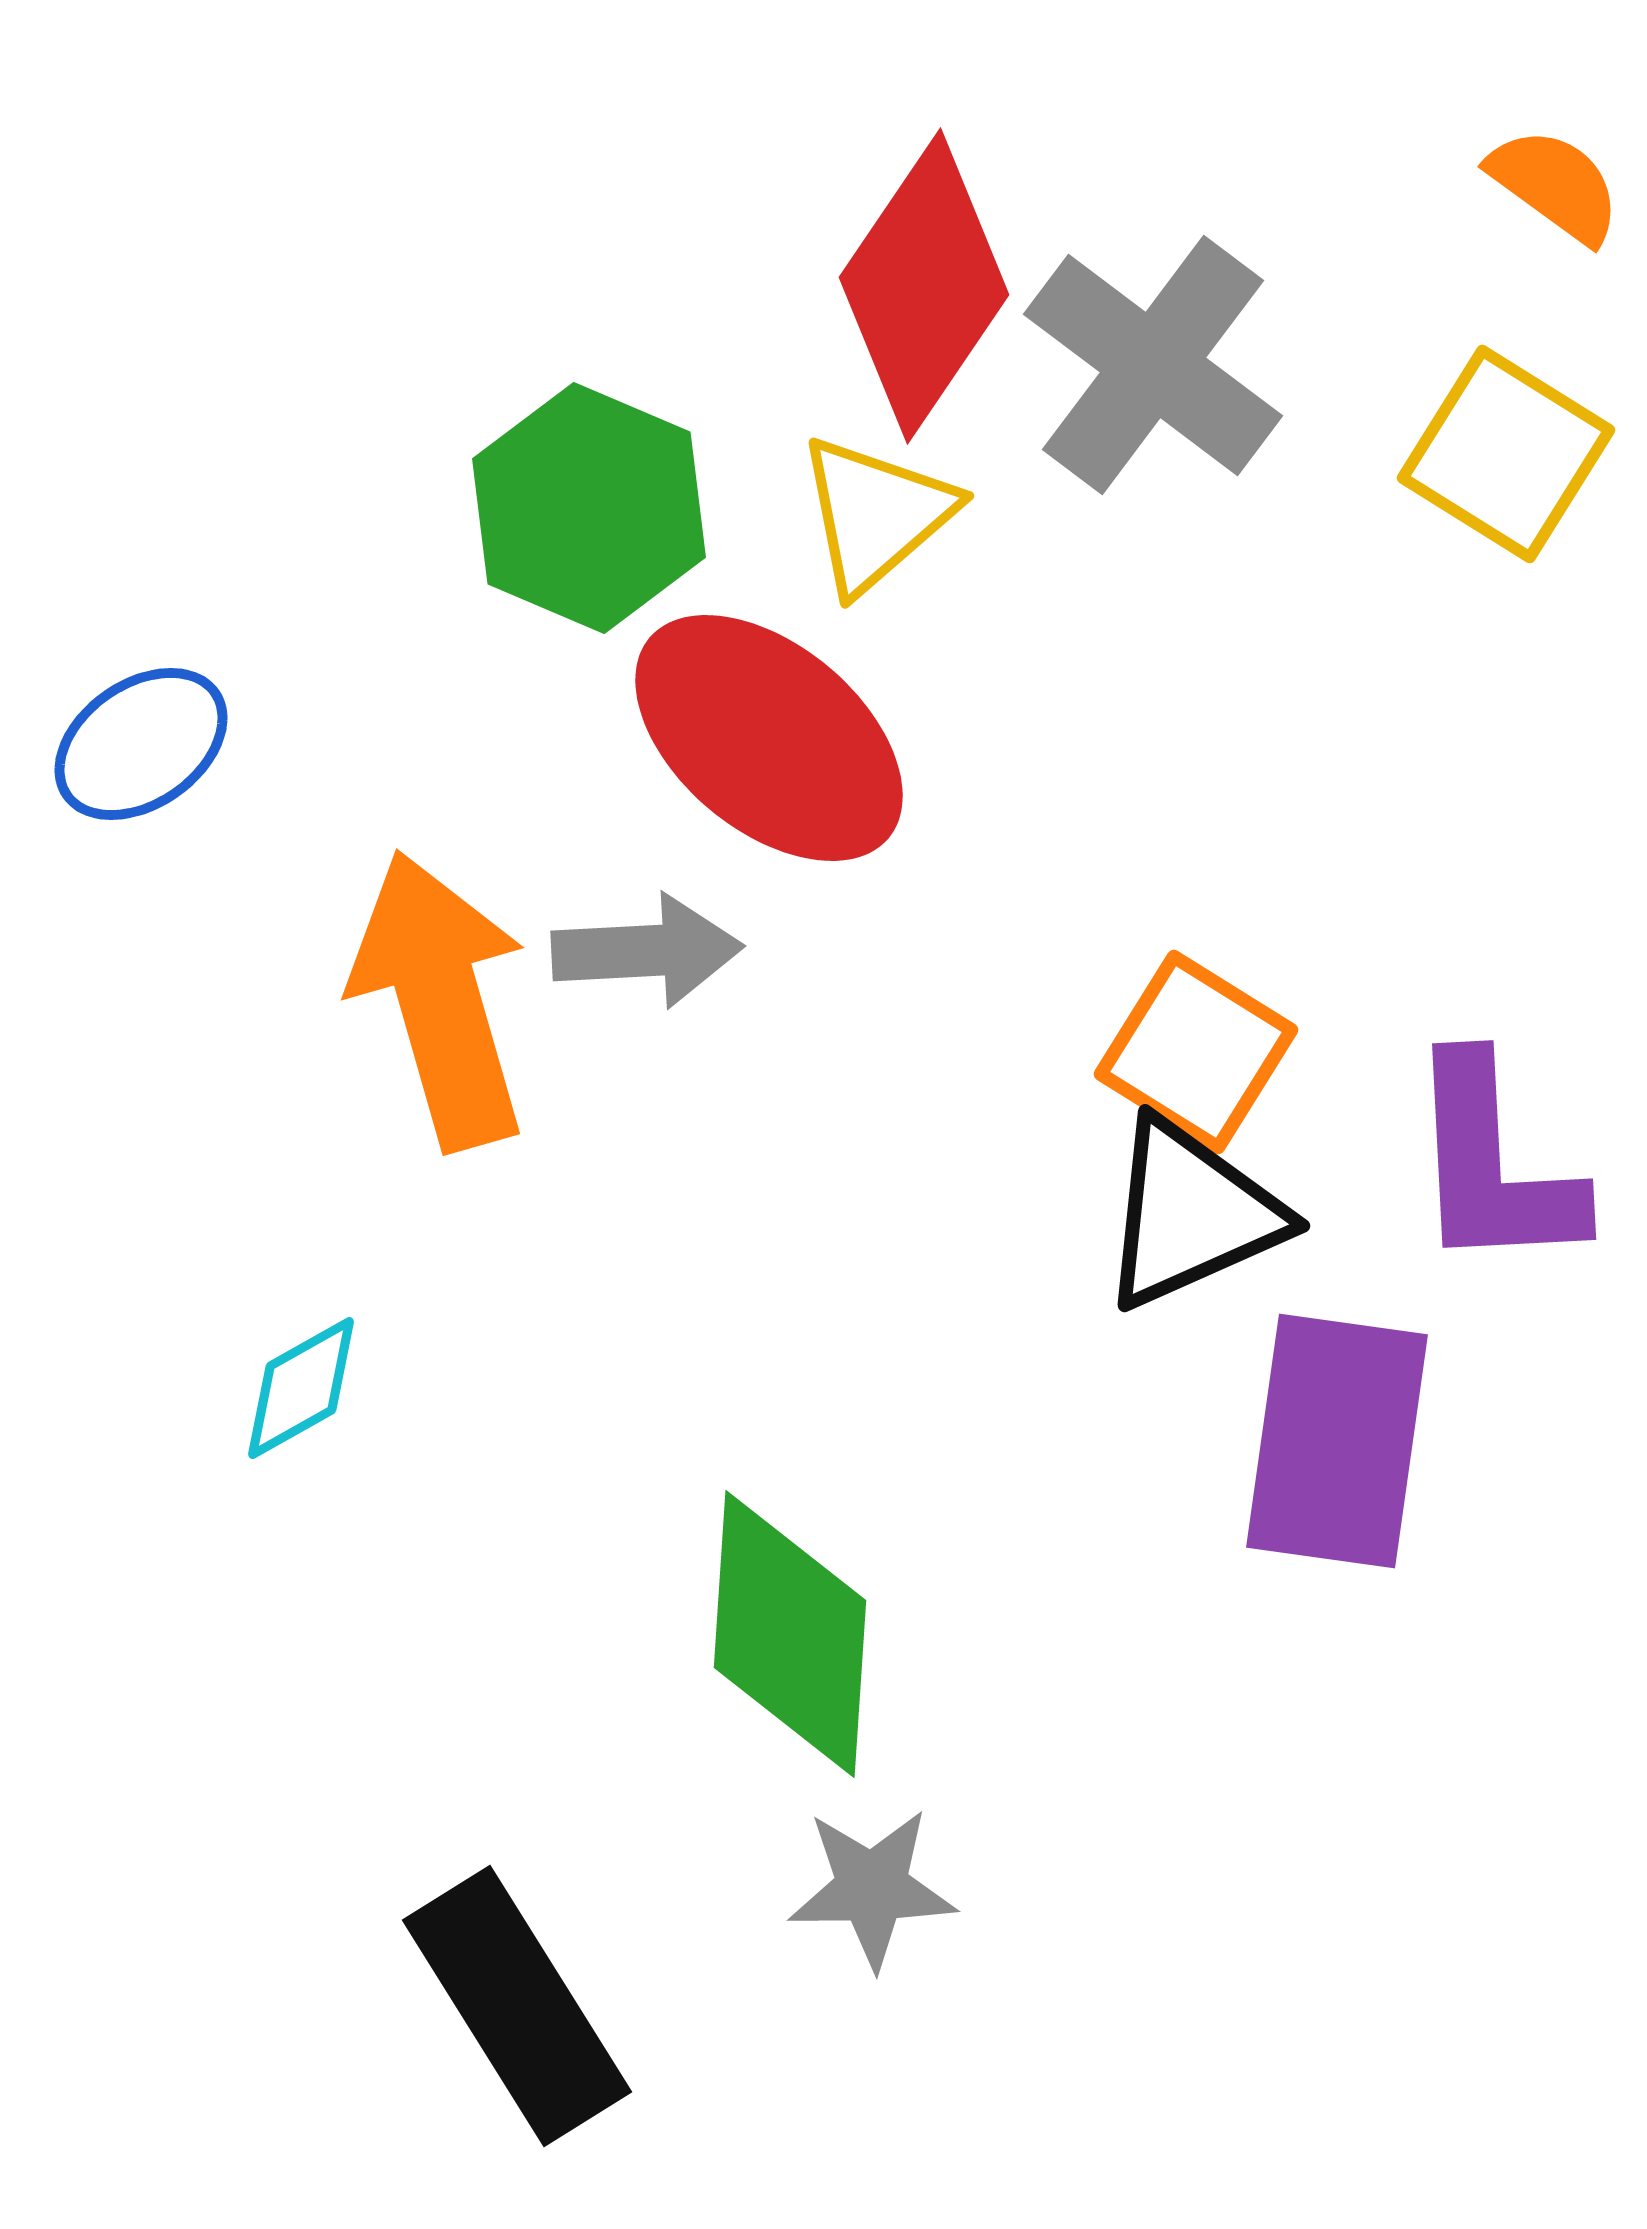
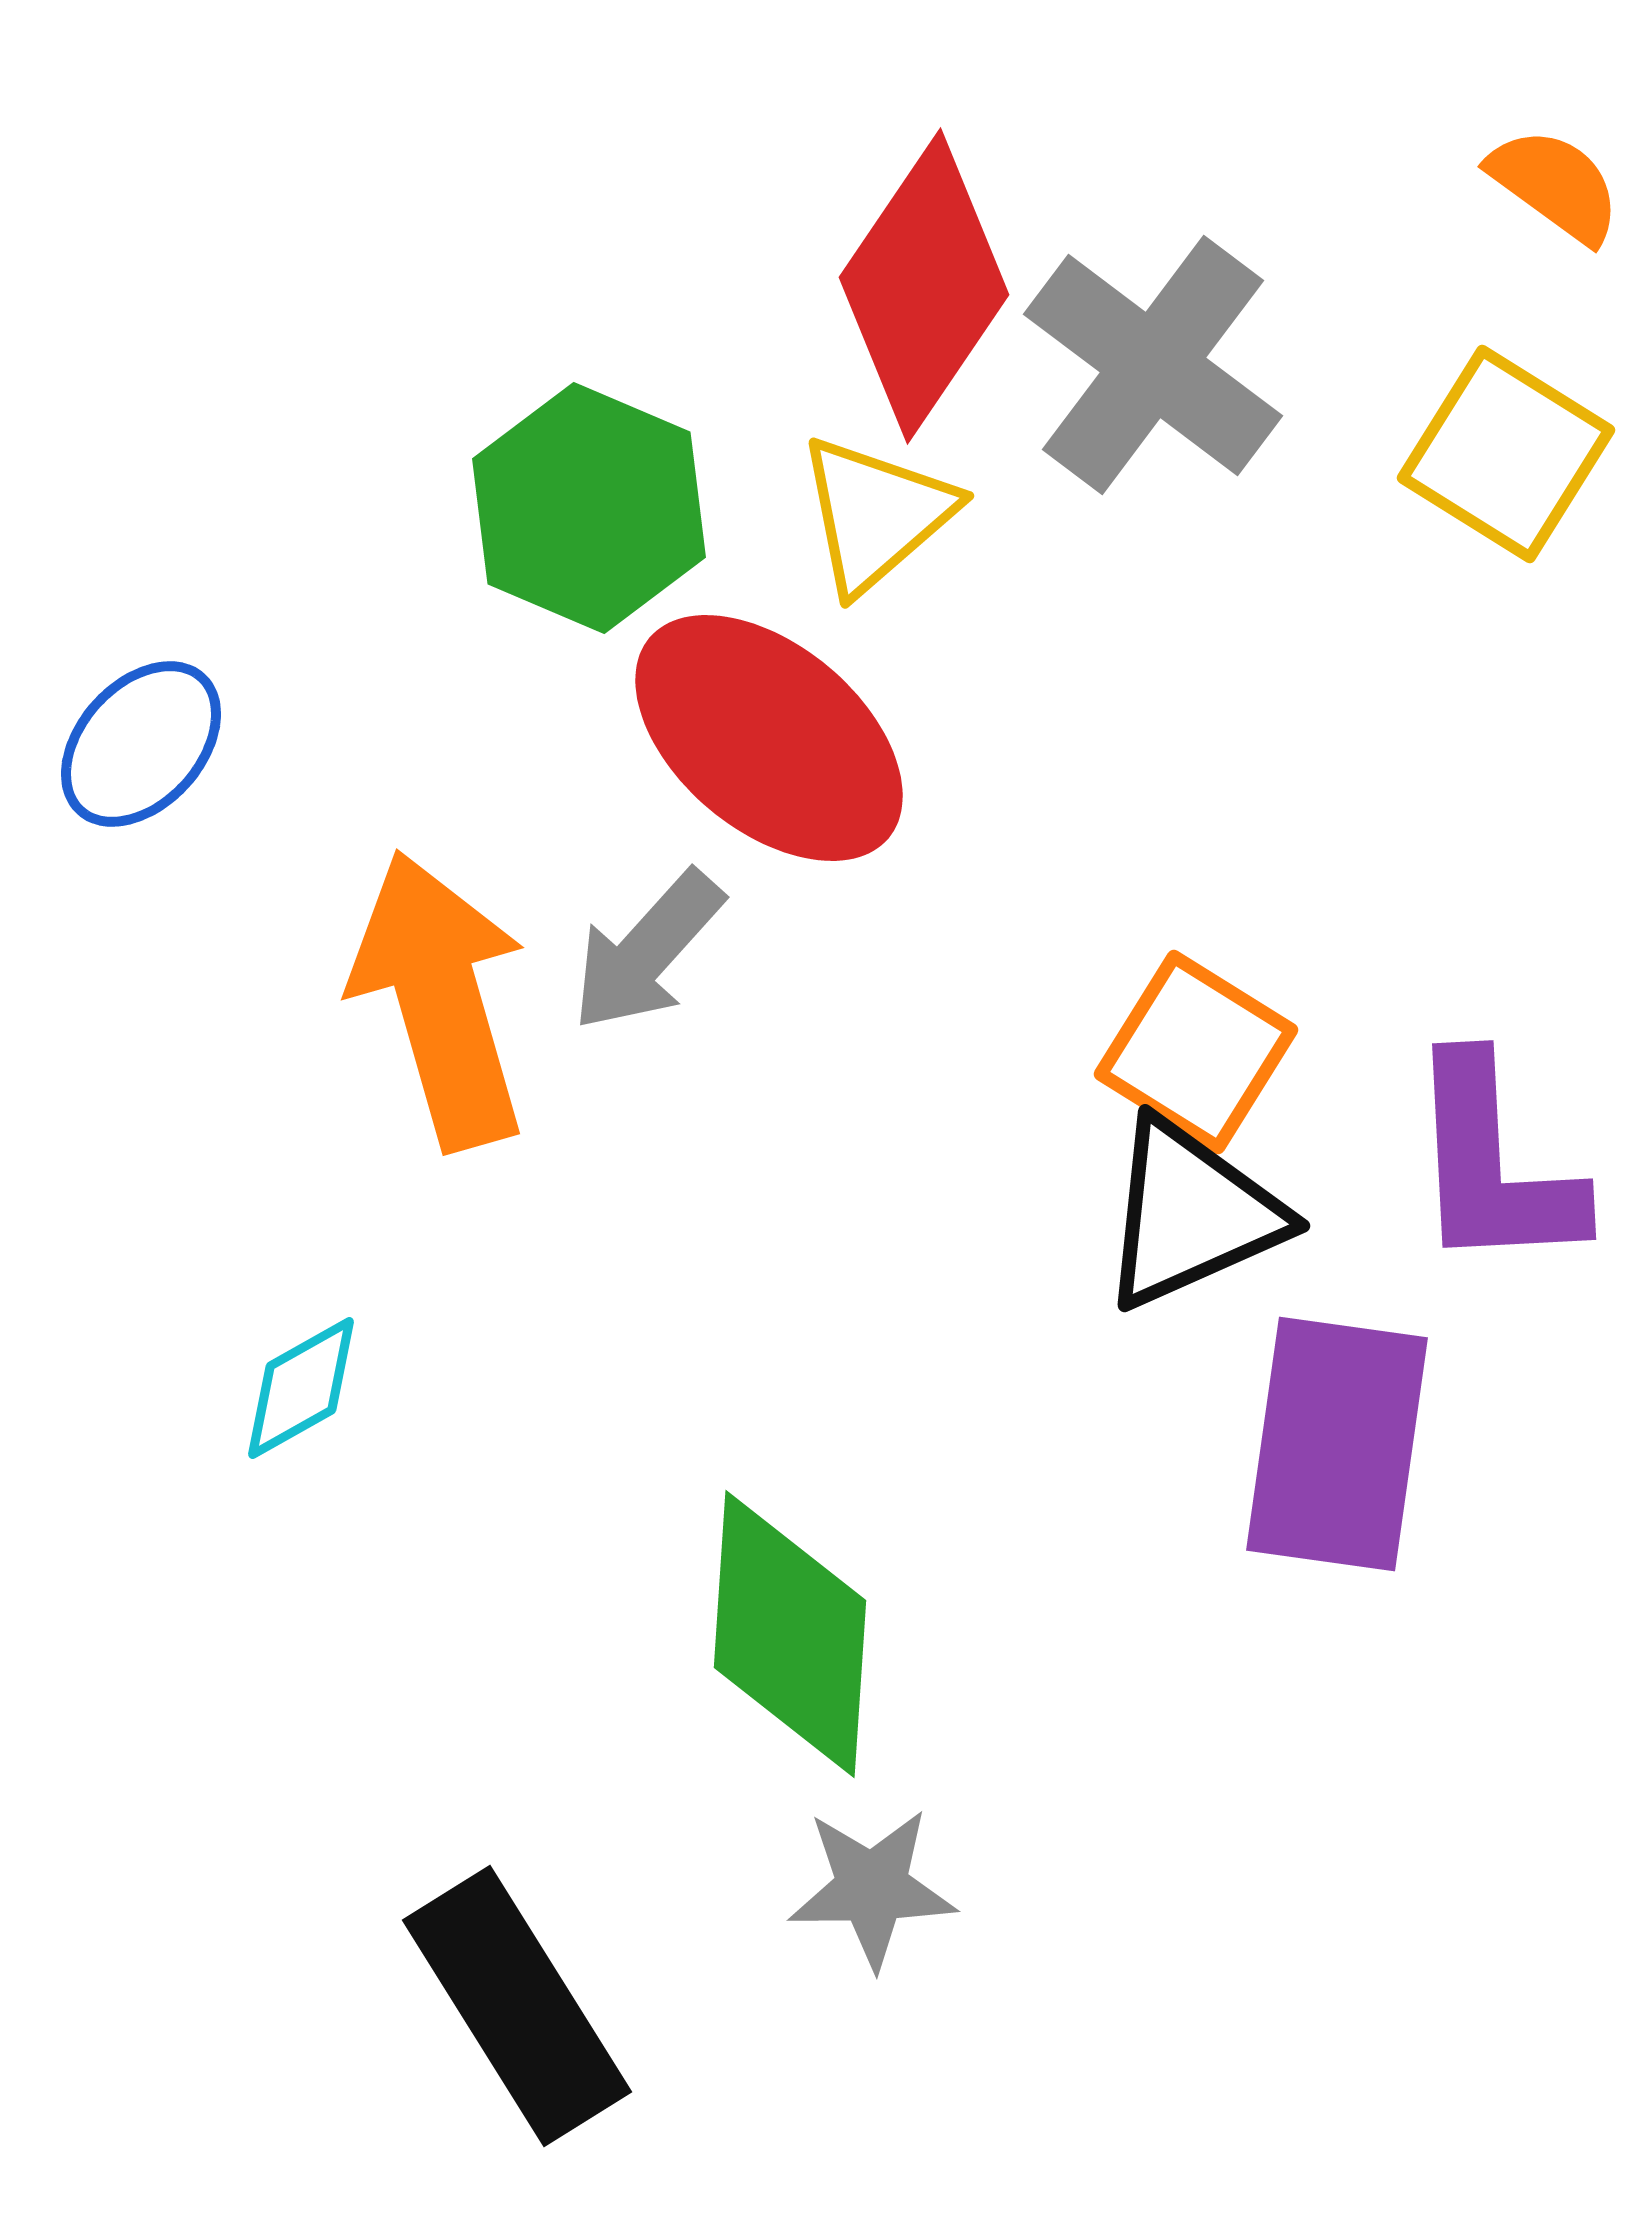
blue ellipse: rotated 13 degrees counterclockwise
gray arrow: rotated 135 degrees clockwise
purple rectangle: moved 3 px down
